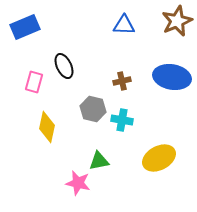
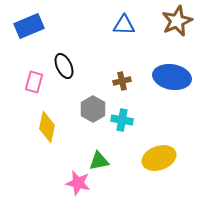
blue rectangle: moved 4 px right, 1 px up
gray hexagon: rotated 15 degrees clockwise
yellow ellipse: rotated 8 degrees clockwise
